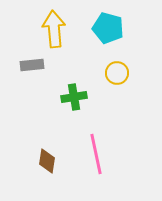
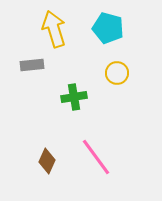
yellow arrow: rotated 12 degrees counterclockwise
pink line: moved 3 px down; rotated 24 degrees counterclockwise
brown diamond: rotated 15 degrees clockwise
